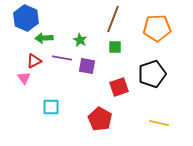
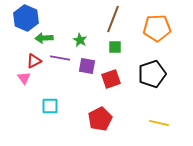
purple line: moved 2 px left
red square: moved 8 px left, 8 px up
cyan square: moved 1 px left, 1 px up
red pentagon: rotated 15 degrees clockwise
